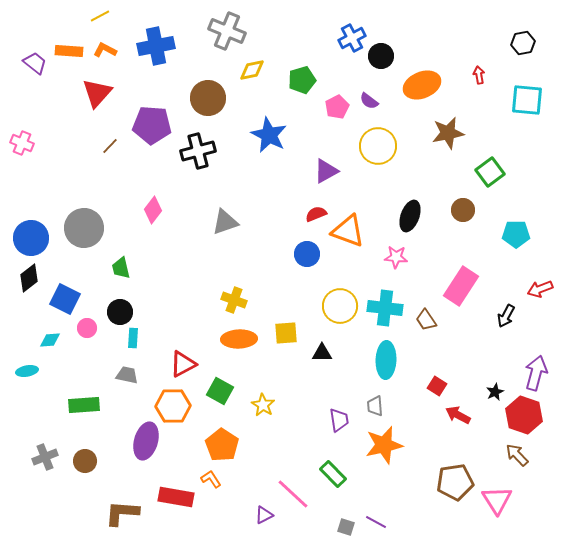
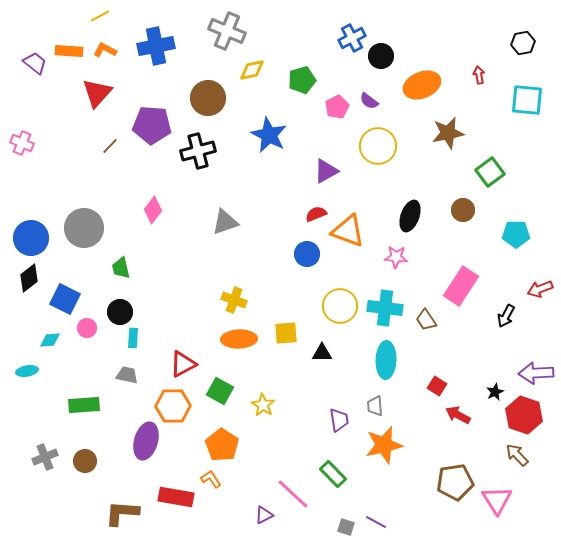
purple arrow at (536, 373): rotated 108 degrees counterclockwise
